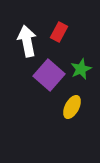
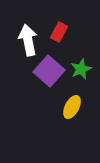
white arrow: moved 1 px right, 1 px up
purple square: moved 4 px up
